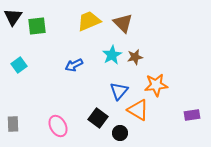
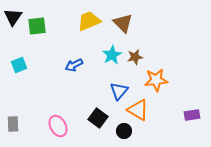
cyan square: rotated 14 degrees clockwise
orange star: moved 5 px up
black circle: moved 4 px right, 2 px up
